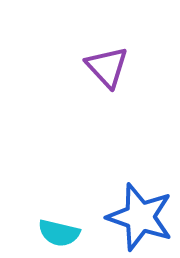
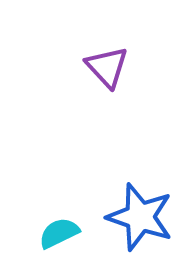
cyan semicircle: rotated 141 degrees clockwise
